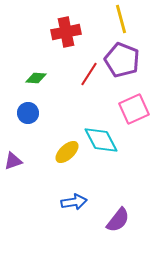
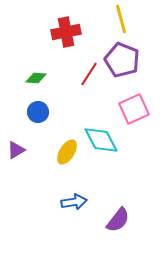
blue circle: moved 10 px right, 1 px up
yellow ellipse: rotated 15 degrees counterclockwise
purple triangle: moved 3 px right, 11 px up; rotated 12 degrees counterclockwise
